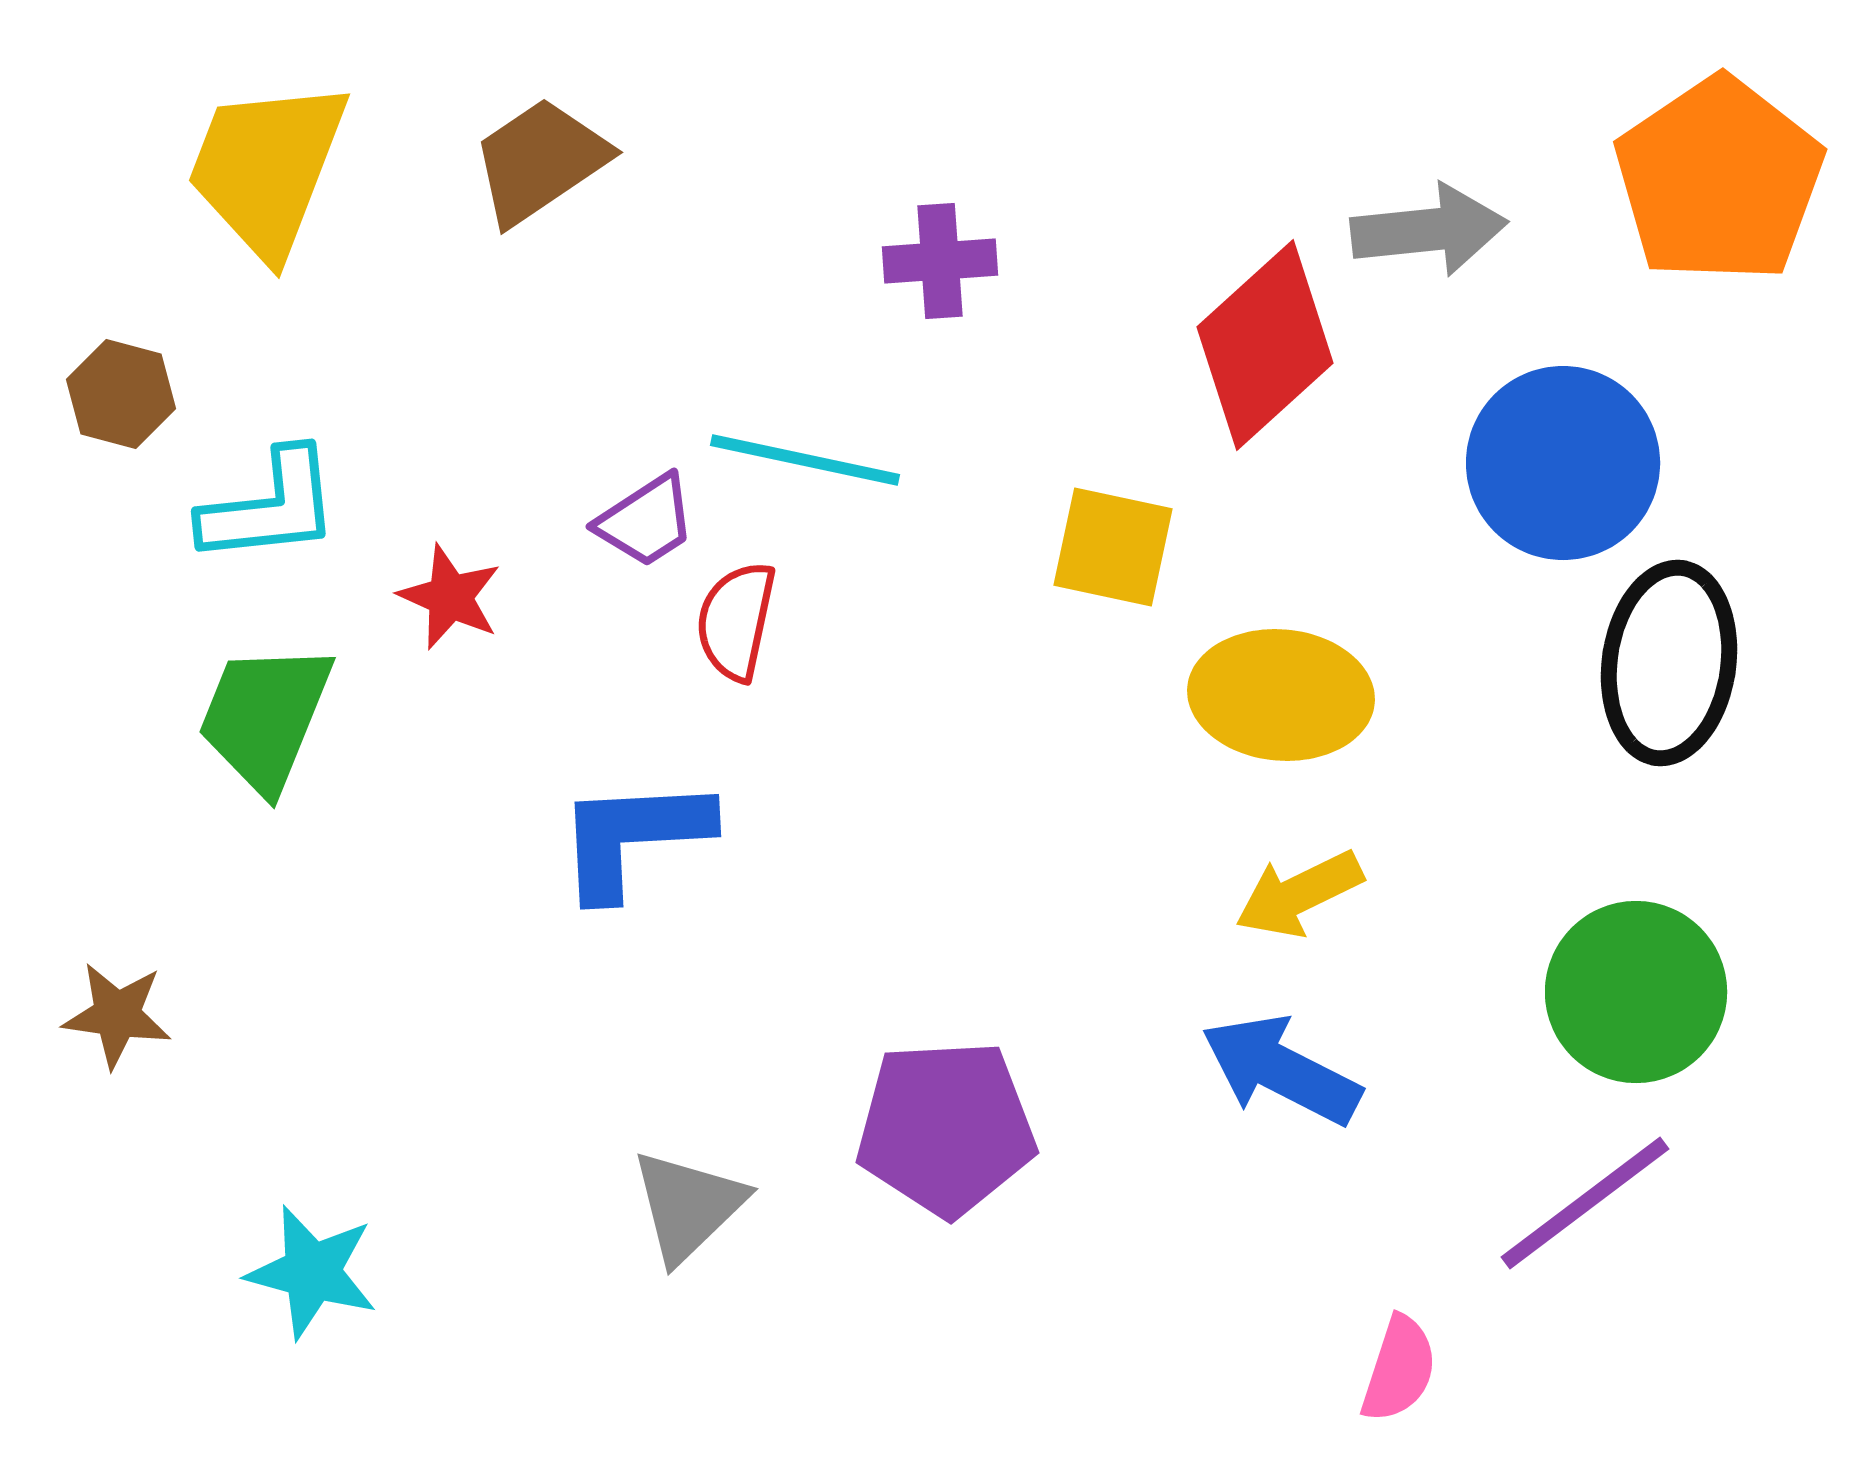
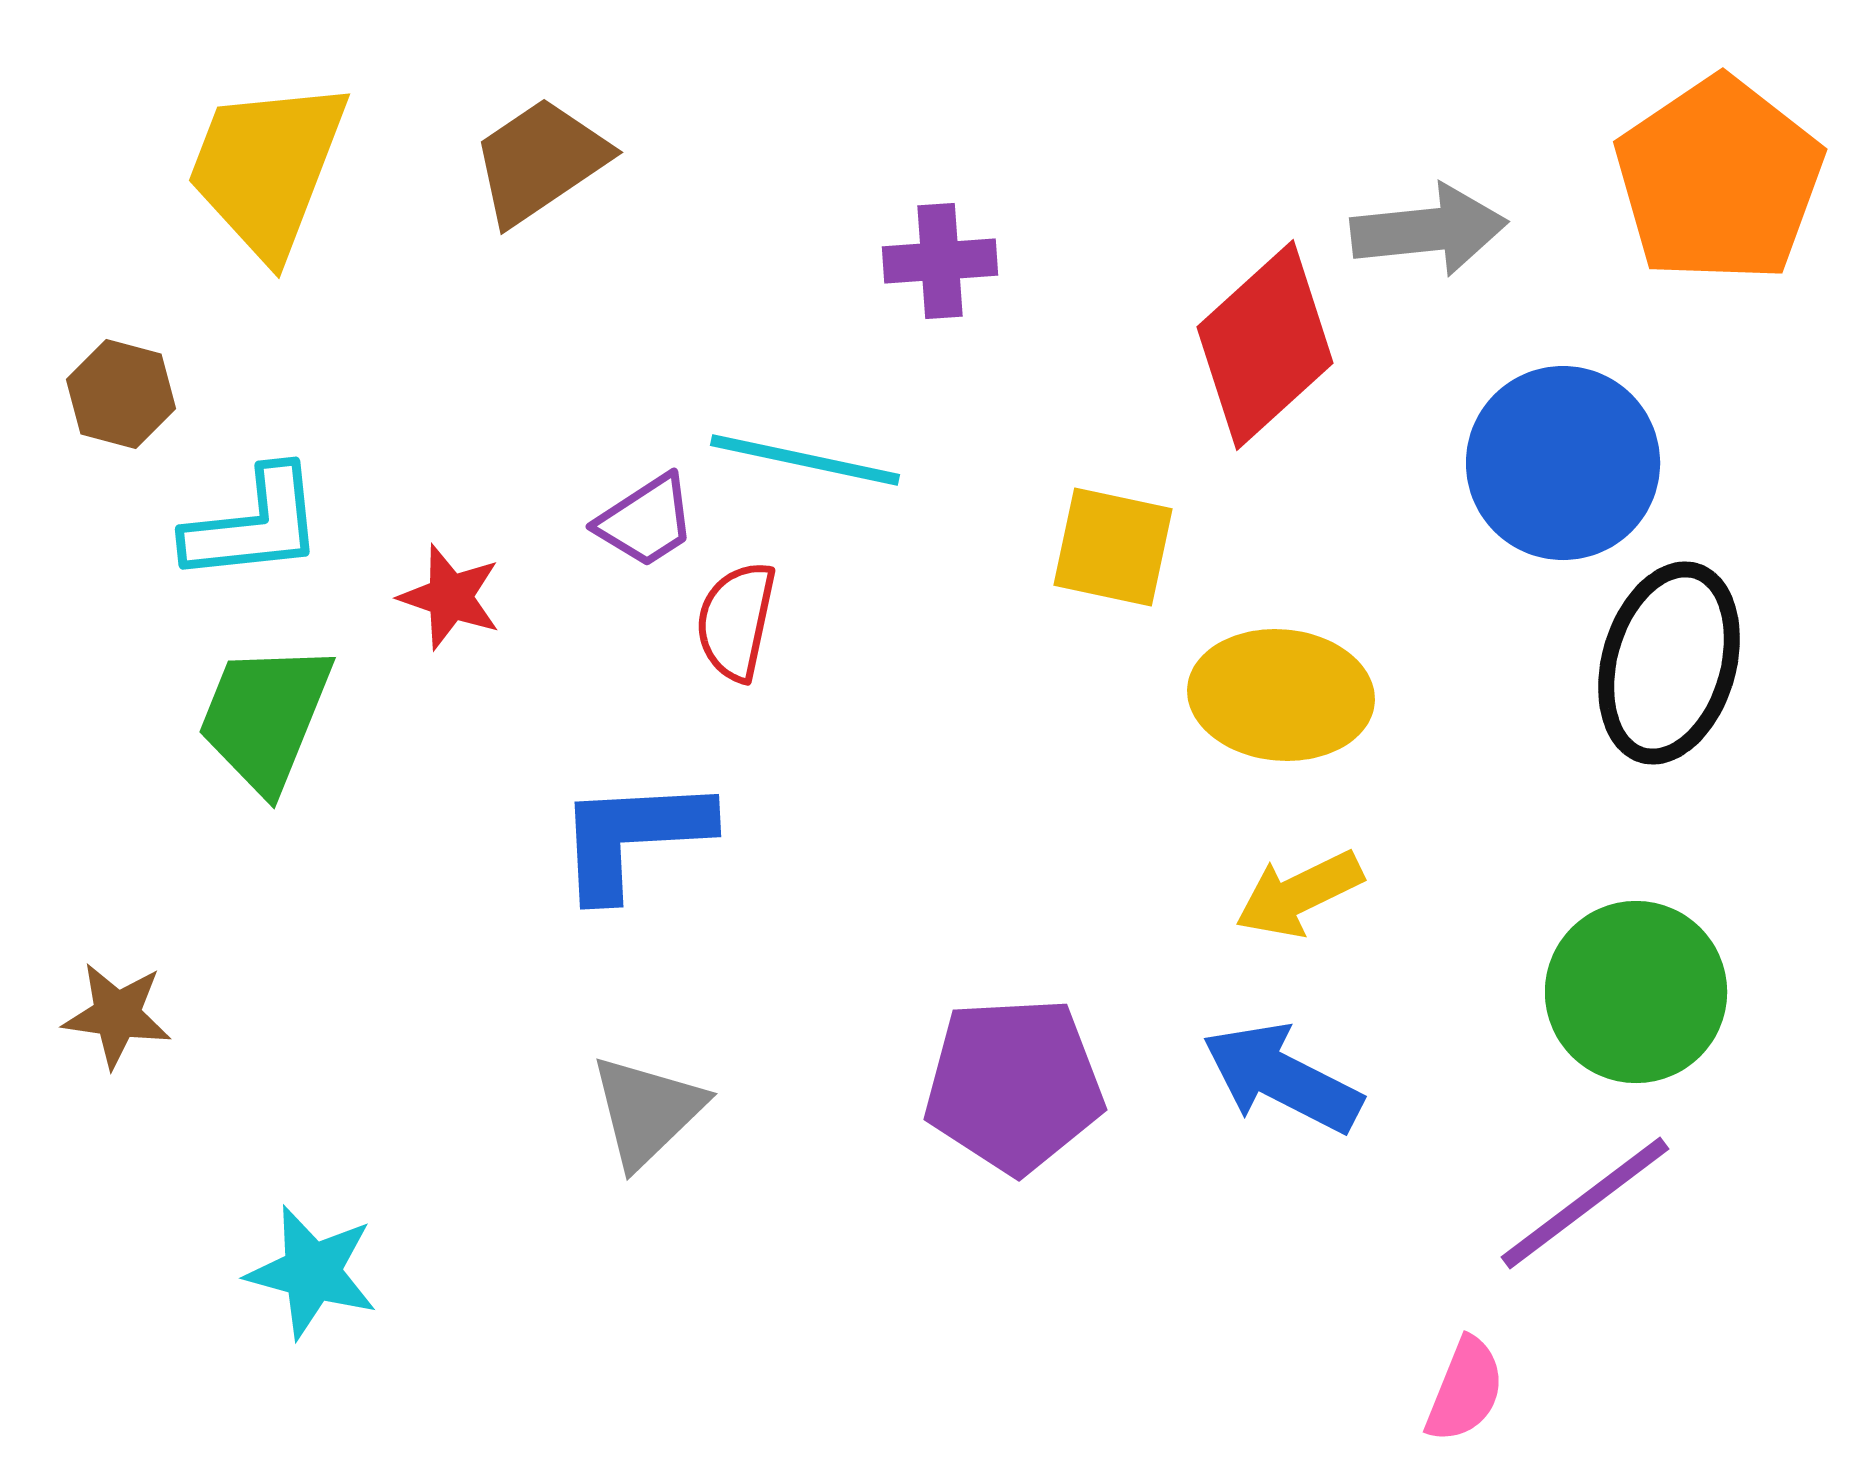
cyan L-shape: moved 16 px left, 18 px down
red star: rotated 5 degrees counterclockwise
black ellipse: rotated 8 degrees clockwise
blue arrow: moved 1 px right, 8 px down
purple pentagon: moved 68 px right, 43 px up
gray triangle: moved 41 px left, 95 px up
pink semicircle: moved 66 px right, 21 px down; rotated 4 degrees clockwise
